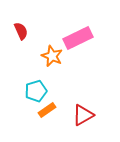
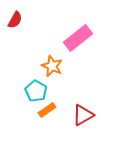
red semicircle: moved 6 px left, 11 px up; rotated 54 degrees clockwise
pink rectangle: rotated 12 degrees counterclockwise
orange star: moved 10 px down
cyan pentagon: rotated 25 degrees counterclockwise
